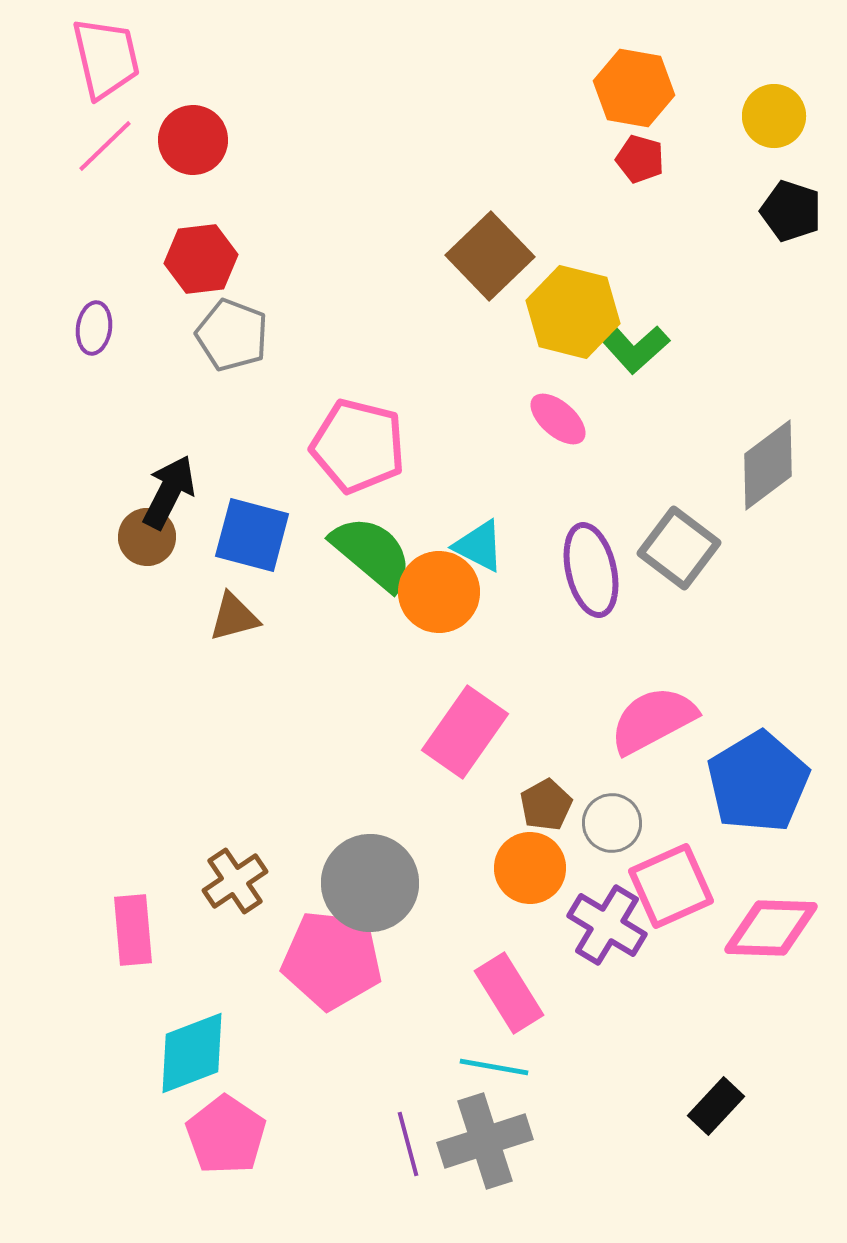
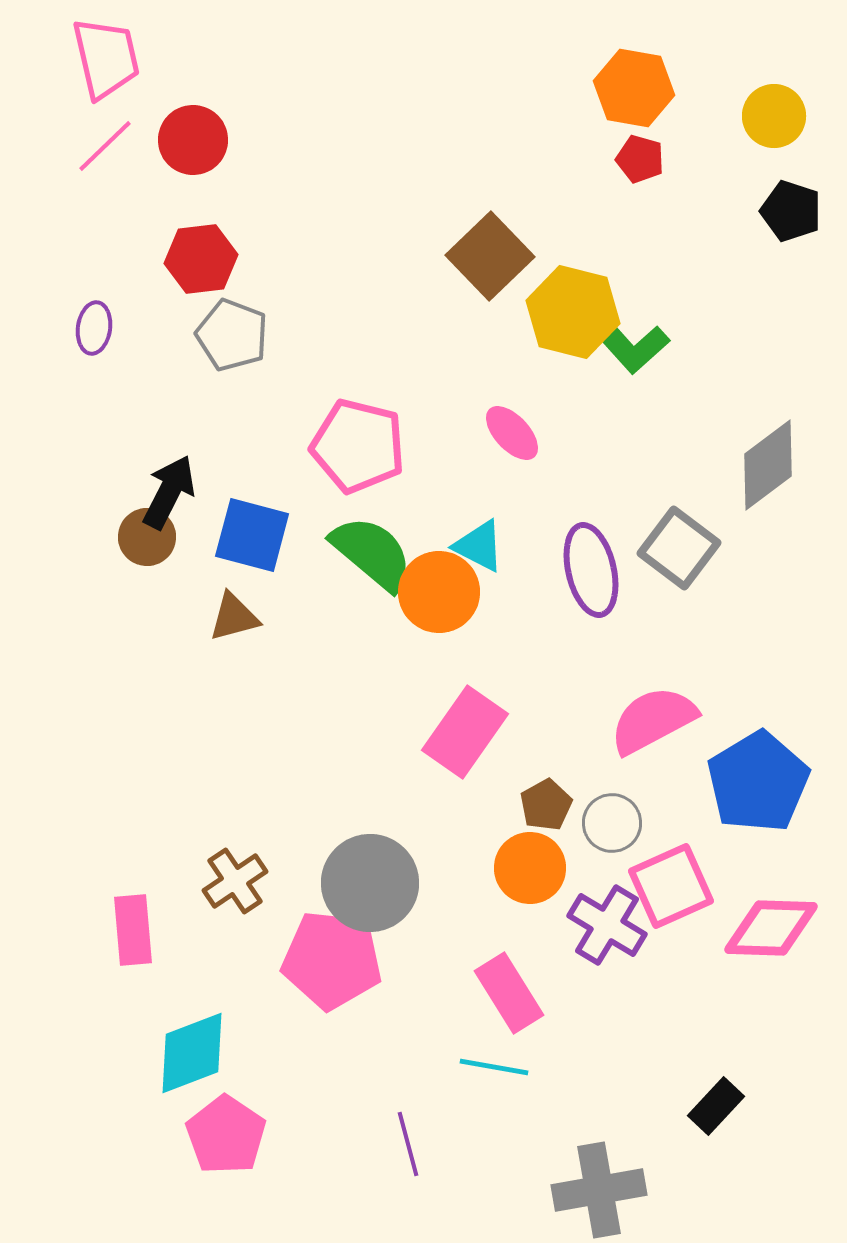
pink ellipse at (558, 419): moved 46 px left, 14 px down; rotated 6 degrees clockwise
gray cross at (485, 1141): moved 114 px right, 49 px down; rotated 8 degrees clockwise
